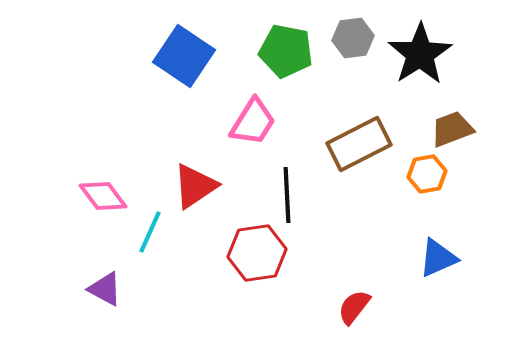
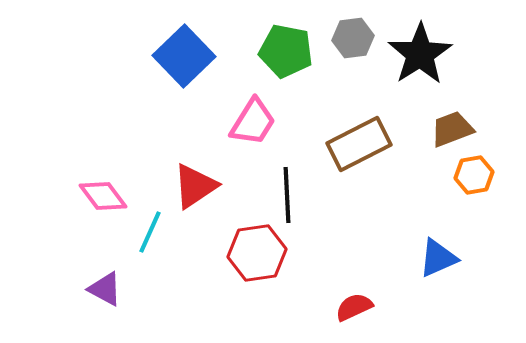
blue square: rotated 12 degrees clockwise
orange hexagon: moved 47 px right, 1 px down
red semicircle: rotated 27 degrees clockwise
